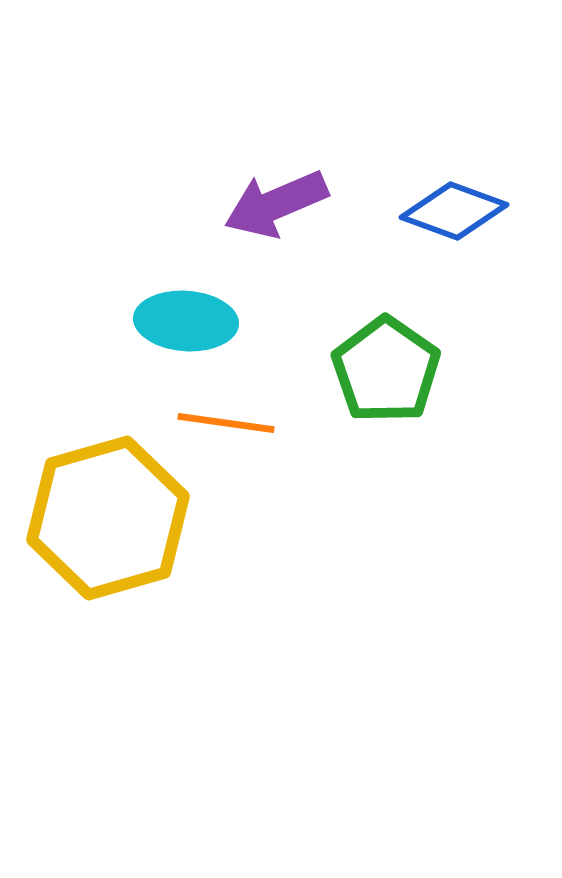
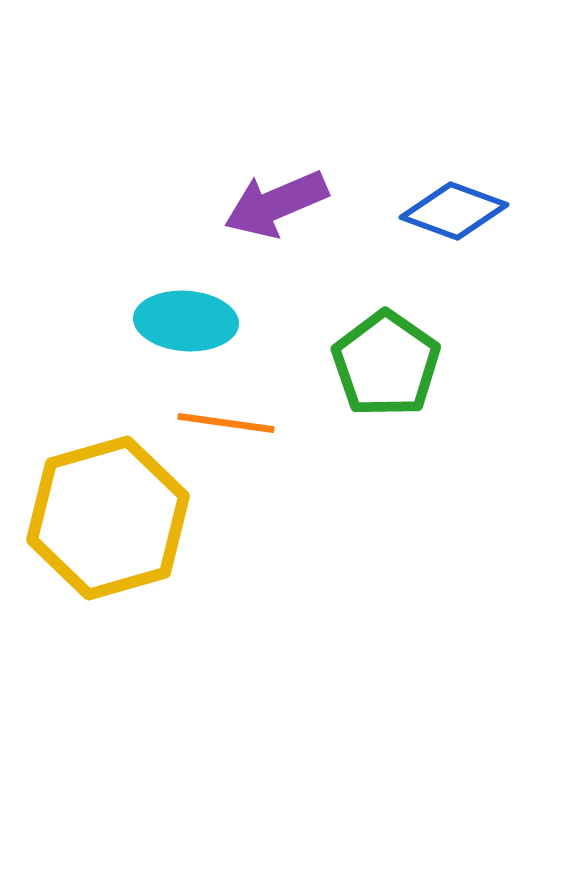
green pentagon: moved 6 px up
